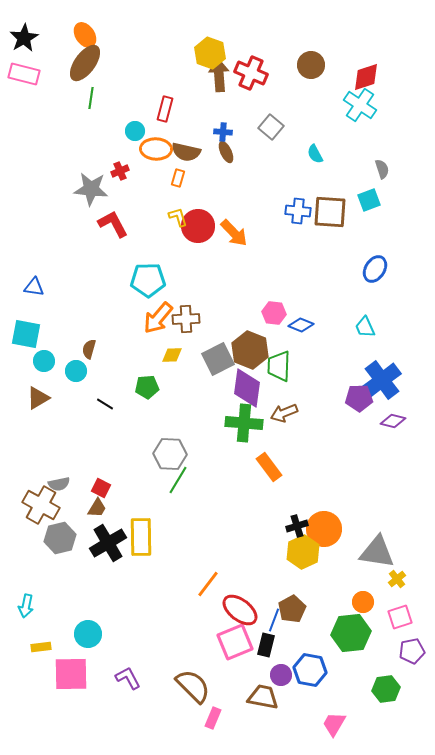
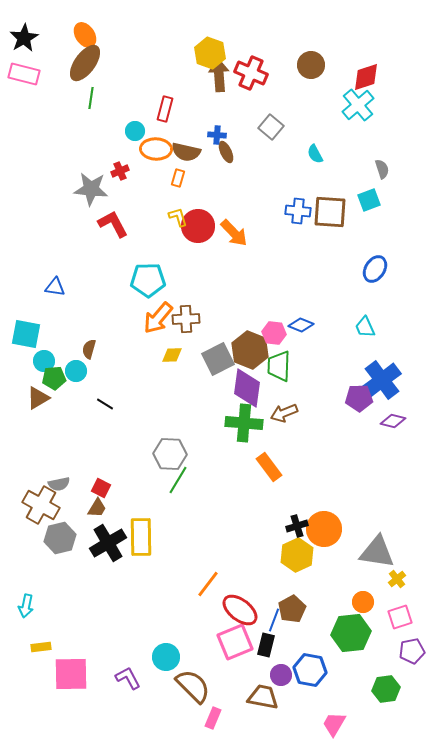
cyan cross at (360, 105): moved 2 px left; rotated 16 degrees clockwise
blue cross at (223, 132): moved 6 px left, 3 px down
blue triangle at (34, 287): moved 21 px right
pink hexagon at (274, 313): moved 20 px down
green pentagon at (147, 387): moved 93 px left, 9 px up
yellow hexagon at (303, 552): moved 6 px left, 3 px down
cyan circle at (88, 634): moved 78 px right, 23 px down
